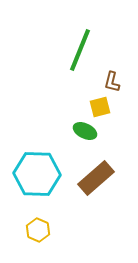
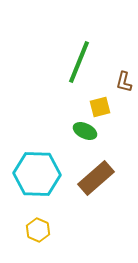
green line: moved 1 px left, 12 px down
brown L-shape: moved 12 px right
